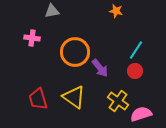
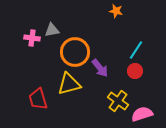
gray triangle: moved 19 px down
yellow triangle: moved 5 px left, 13 px up; rotated 50 degrees counterclockwise
pink semicircle: moved 1 px right
